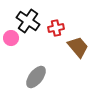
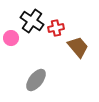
black cross: moved 4 px right
gray ellipse: moved 3 px down
